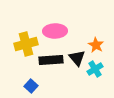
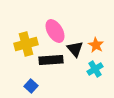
pink ellipse: rotated 60 degrees clockwise
black triangle: moved 2 px left, 9 px up
